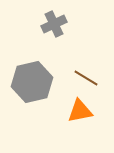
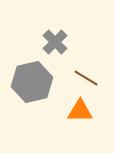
gray cross: moved 1 px right, 18 px down; rotated 20 degrees counterclockwise
orange triangle: rotated 12 degrees clockwise
